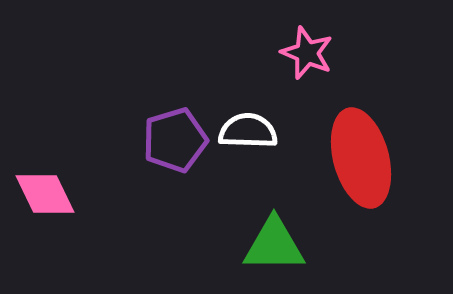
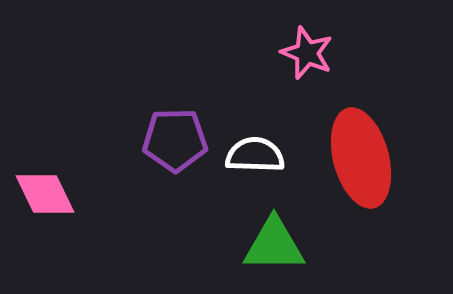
white semicircle: moved 7 px right, 24 px down
purple pentagon: rotated 16 degrees clockwise
